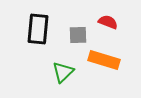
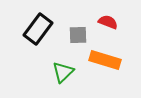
black rectangle: rotated 32 degrees clockwise
orange rectangle: moved 1 px right
